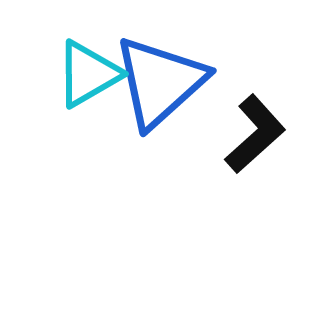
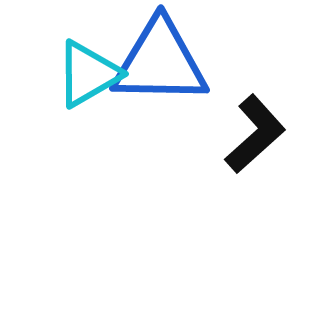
blue triangle: moved 20 px up; rotated 43 degrees clockwise
